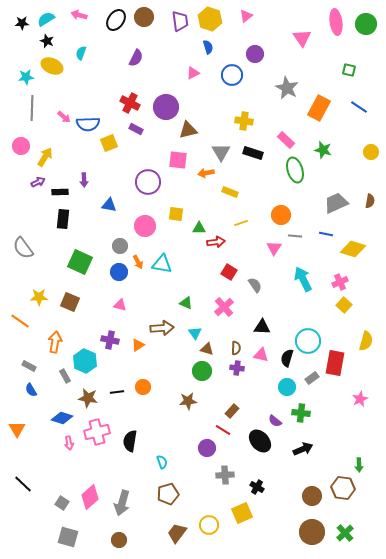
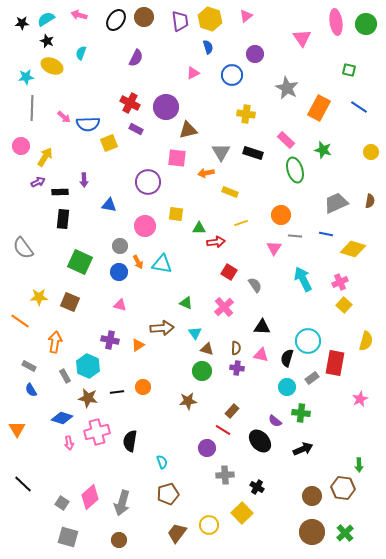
yellow cross at (244, 121): moved 2 px right, 7 px up
pink square at (178, 160): moved 1 px left, 2 px up
cyan hexagon at (85, 361): moved 3 px right, 5 px down
yellow square at (242, 513): rotated 20 degrees counterclockwise
